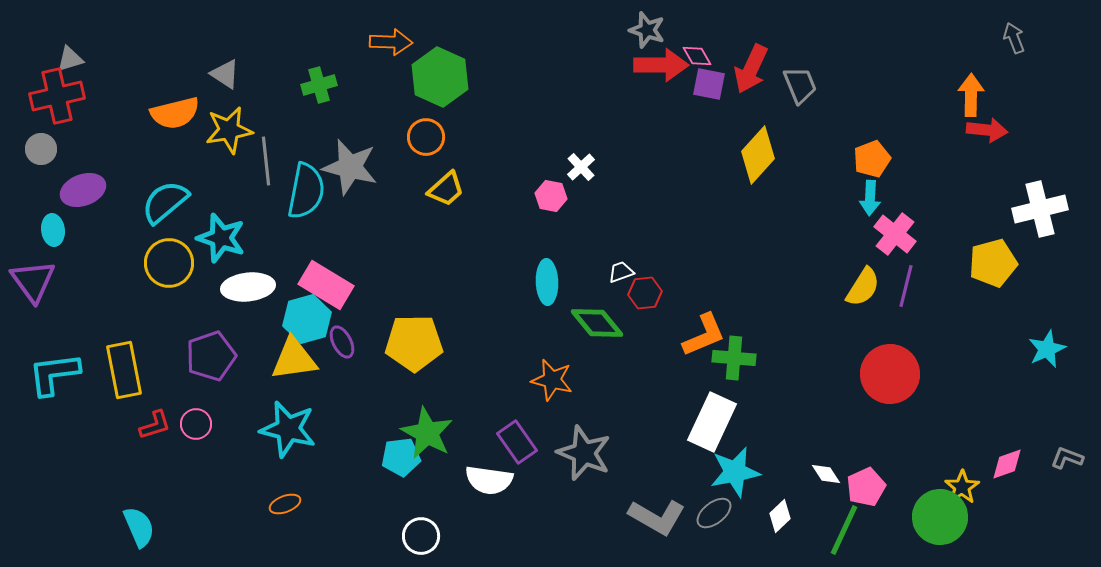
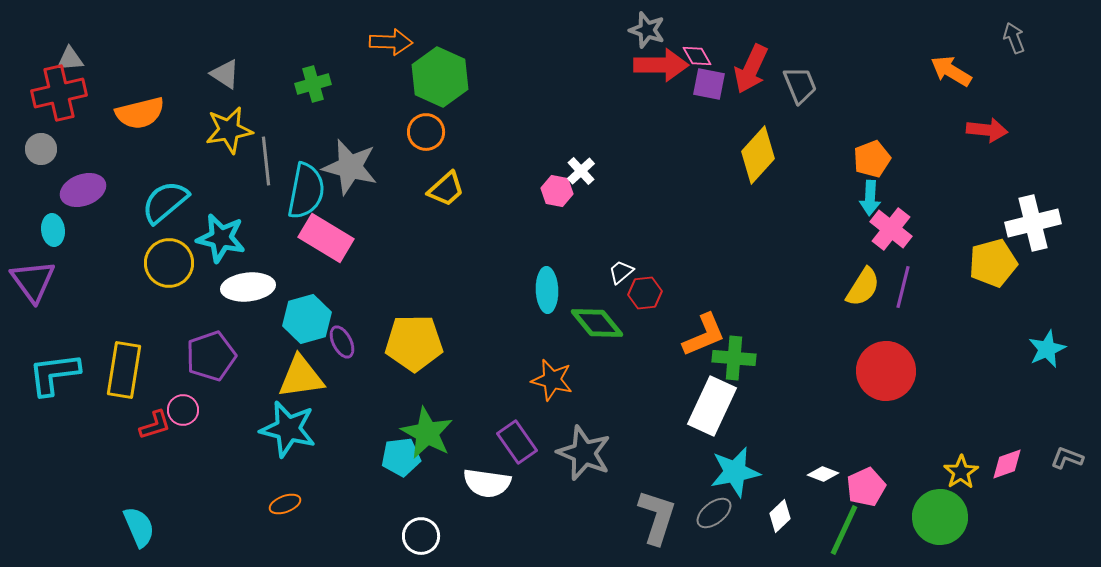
gray triangle at (70, 59): rotated 12 degrees clockwise
green cross at (319, 85): moved 6 px left, 1 px up
orange arrow at (971, 95): moved 20 px left, 24 px up; rotated 60 degrees counterclockwise
red cross at (57, 96): moved 2 px right, 3 px up
orange semicircle at (175, 113): moved 35 px left
orange circle at (426, 137): moved 5 px up
white cross at (581, 167): moved 4 px down
pink hexagon at (551, 196): moved 6 px right, 5 px up
white cross at (1040, 209): moved 7 px left, 14 px down
pink cross at (895, 234): moved 4 px left, 5 px up
cyan star at (221, 238): rotated 6 degrees counterclockwise
white trapezoid at (621, 272): rotated 20 degrees counterclockwise
cyan ellipse at (547, 282): moved 8 px down
pink rectangle at (326, 285): moved 47 px up
purple line at (906, 286): moved 3 px left, 1 px down
yellow triangle at (294, 359): moved 7 px right, 18 px down
yellow rectangle at (124, 370): rotated 20 degrees clockwise
red circle at (890, 374): moved 4 px left, 3 px up
white rectangle at (712, 422): moved 16 px up
pink circle at (196, 424): moved 13 px left, 14 px up
white diamond at (826, 474): moved 3 px left; rotated 36 degrees counterclockwise
white semicircle at (489, 480): moved 2 px left, 3 px down
yellow star at (962, 487): moved 1 px left, 15 px up
gray L-shape at (657, 517): rotated 102 degrees counterclockwise
